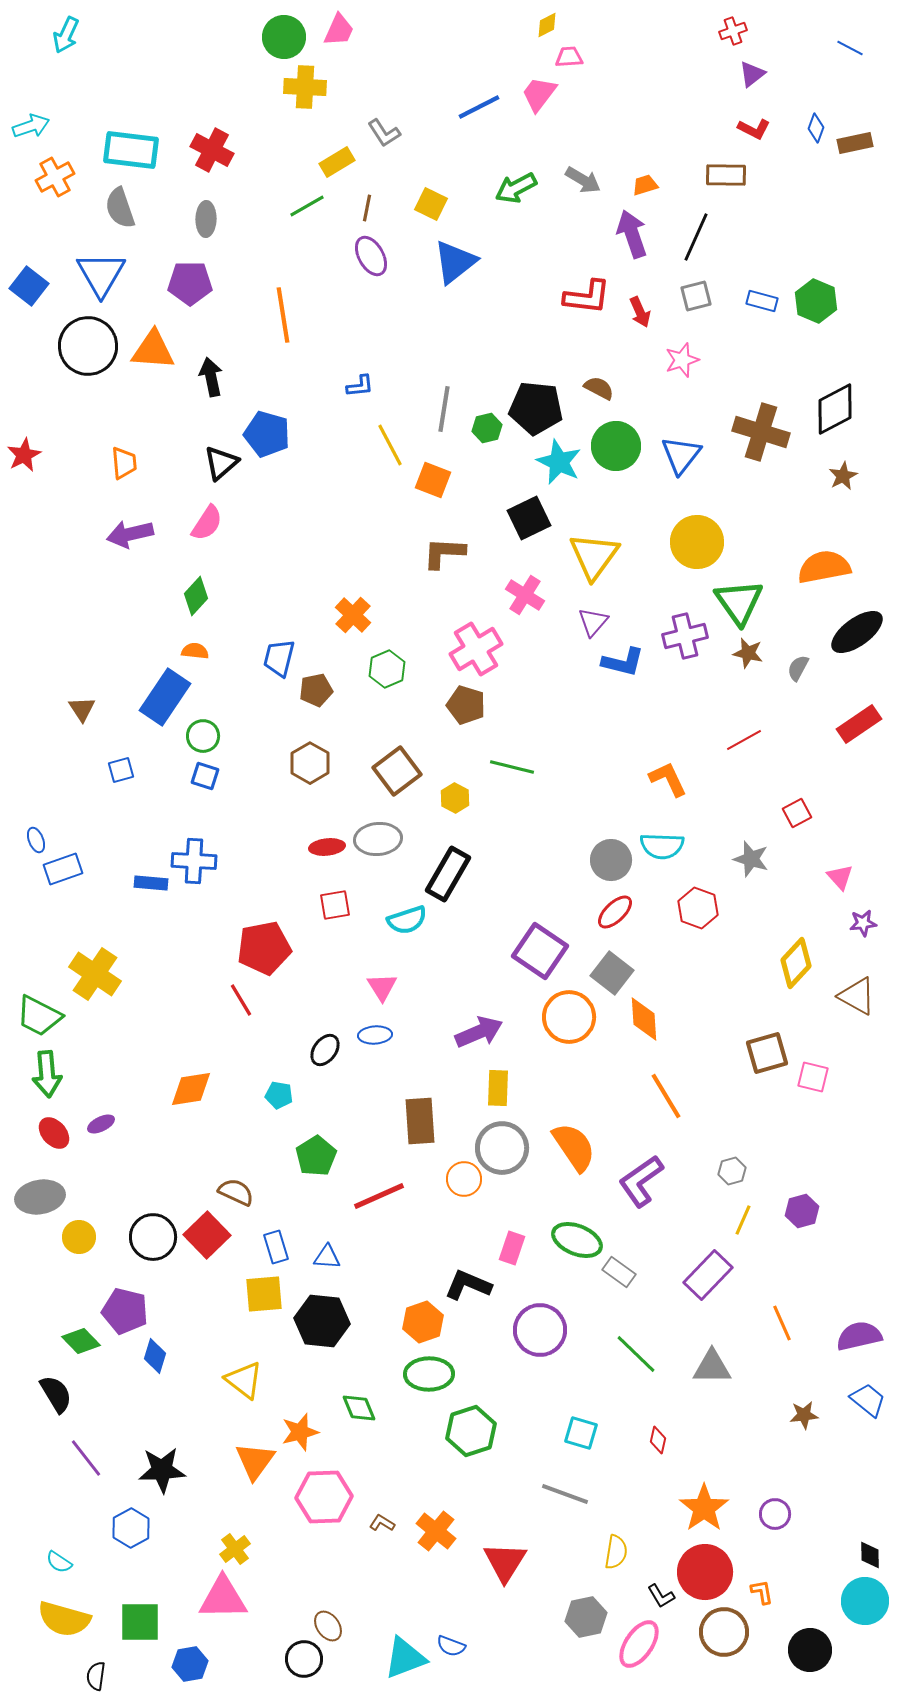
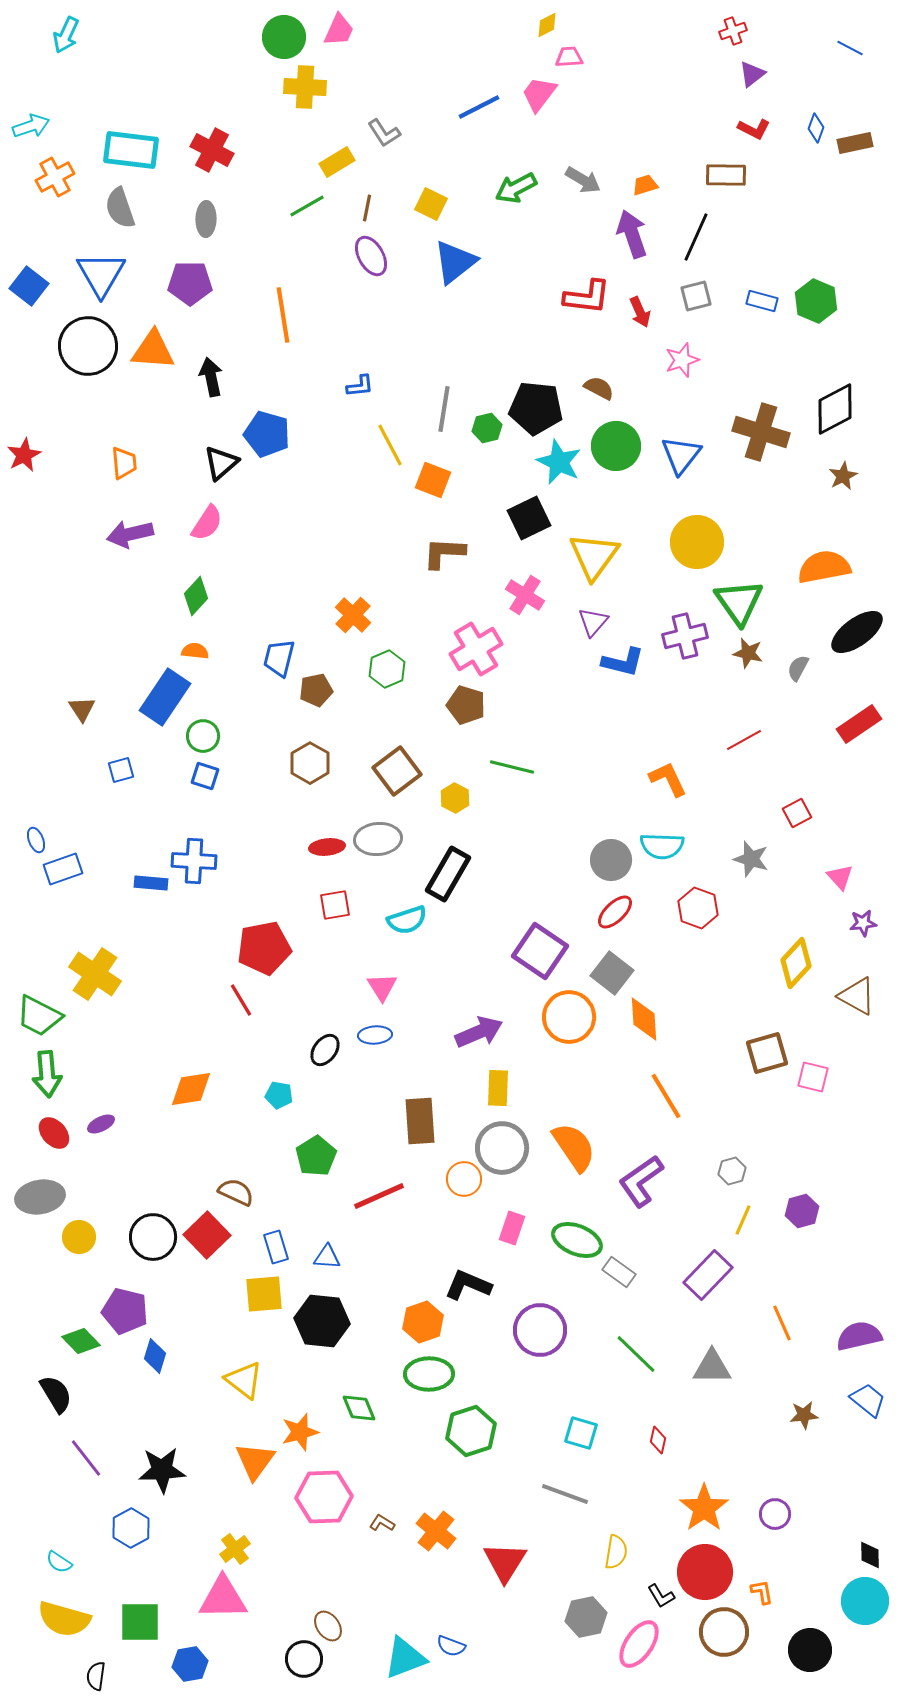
pink rectangle at (512, 1248): moved 20 px up
